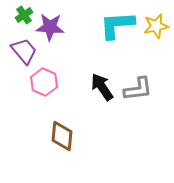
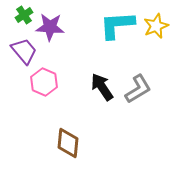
yellow star: rotated 10 degrees counterclockwise
gray L-shape: rotated 24 degrees counterclockwise
brown diamond: moved 6 px right, 7 px down
